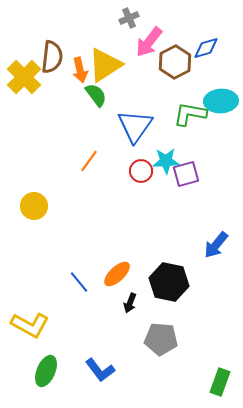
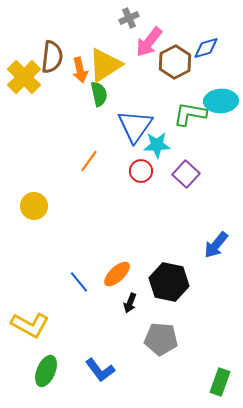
green semicircle: moved 3 px right, 1 px up; rotated 25 degrees clockwise
cyan star: moved 9 px left, 16 px up
purple square: rotated 32 degrees counterclockwise
